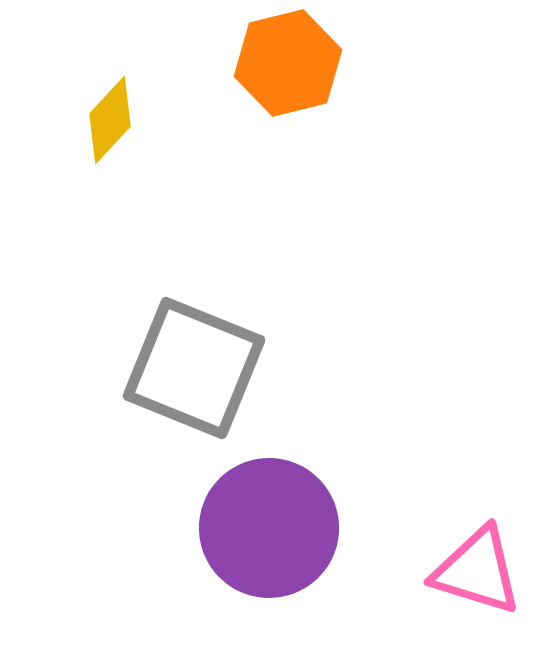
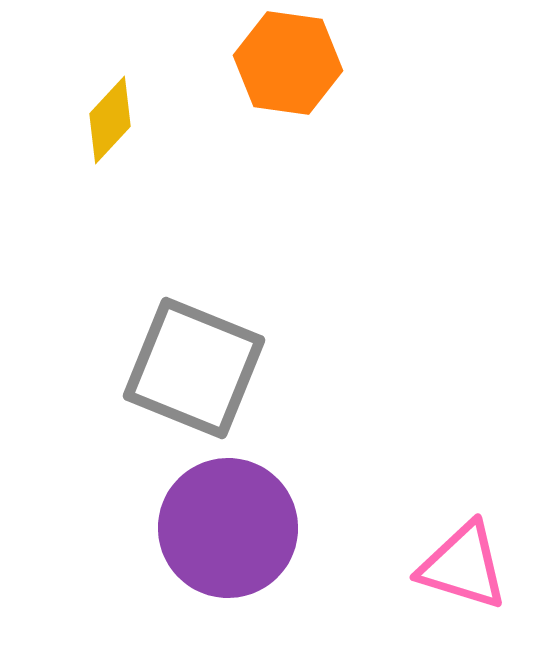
orange hexagon: rotated 22 degrees clockwise
purple circle: moved 41 px left
pink triangle: moved 14 px left, 5 px up
